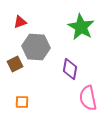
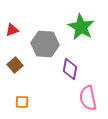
red triangle: moved 8 px left, 8 px down
gray hexagon: moved 9 px right, 3 px up
brown square: moved 1 px down; rotated 14 degrees counterclockwise
